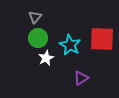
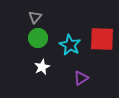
white star: moved 4 px left, 9 px down
